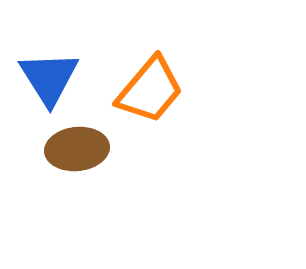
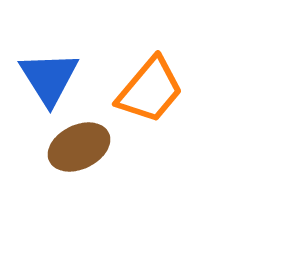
brown ellipse: moved 2 px right, 2 px up; rotated 20 degrees counterclockwise
